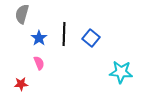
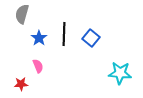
pink semicircle: moved 1 px left, 3 px down
cyan star: moved 1 px left, 1 px down
